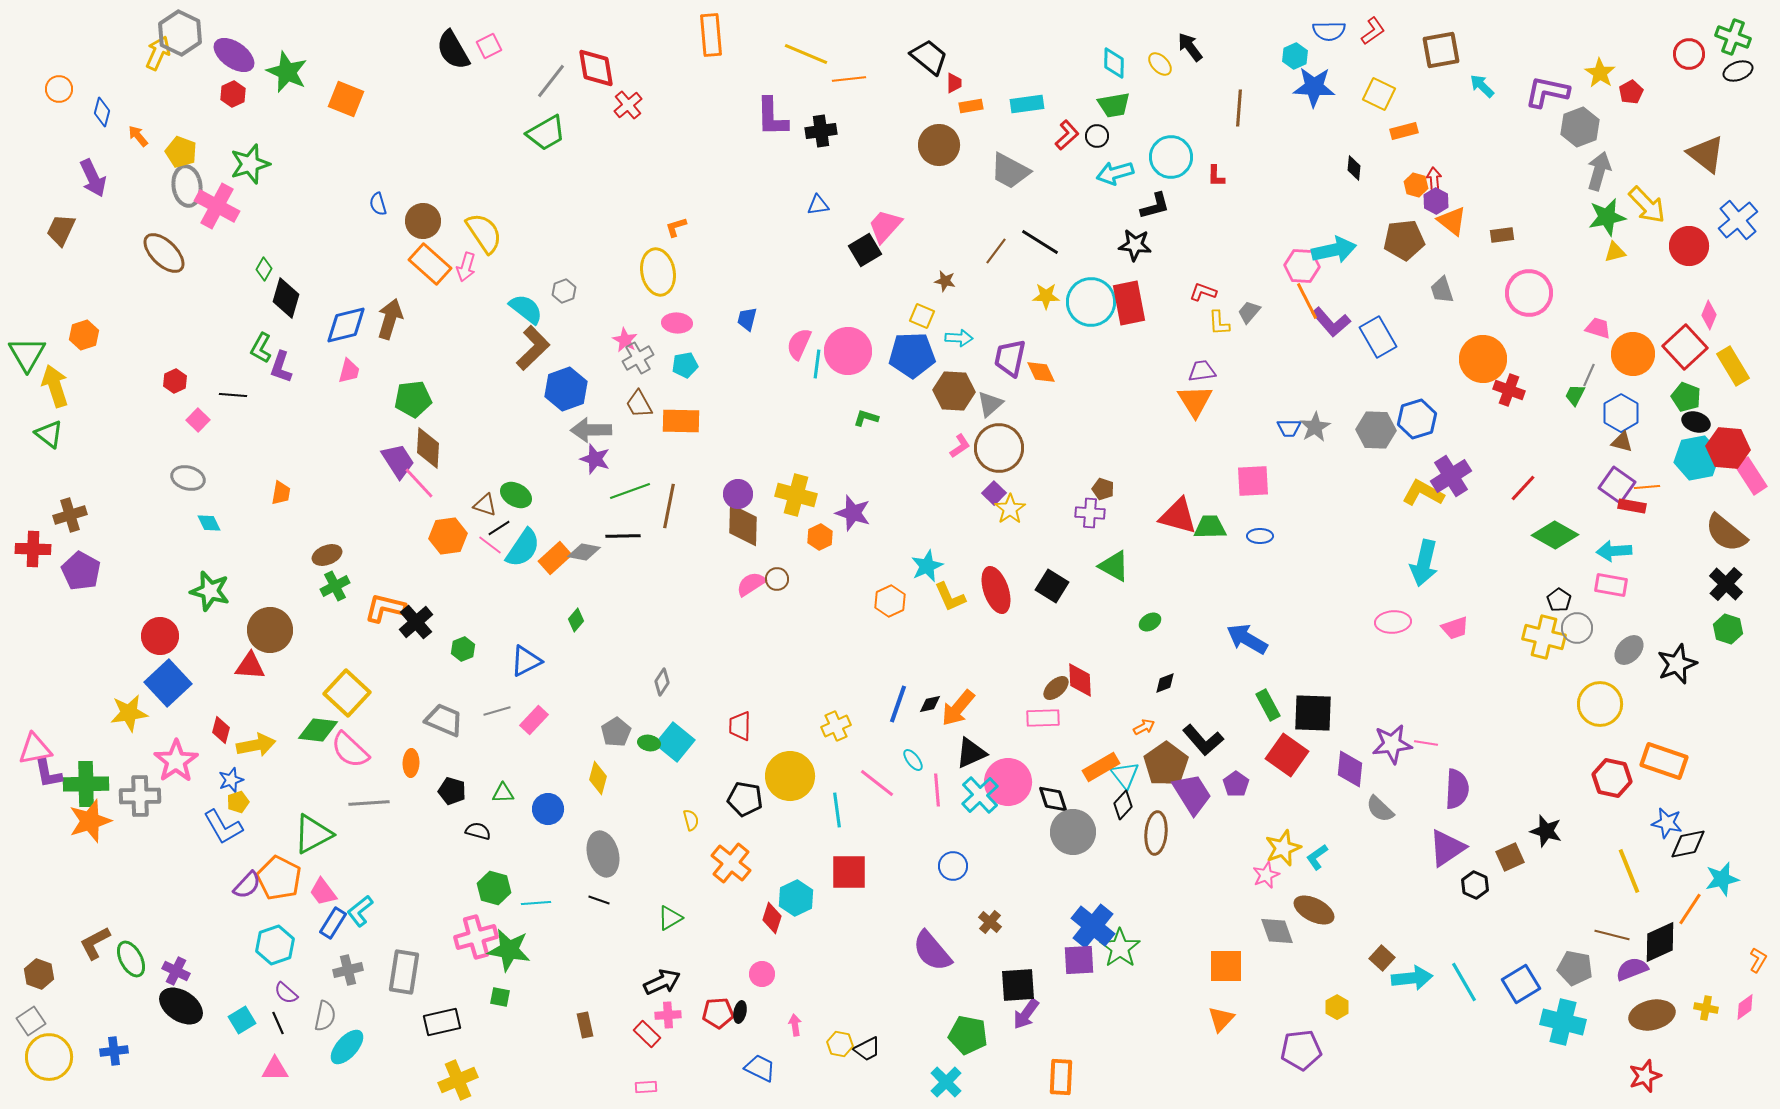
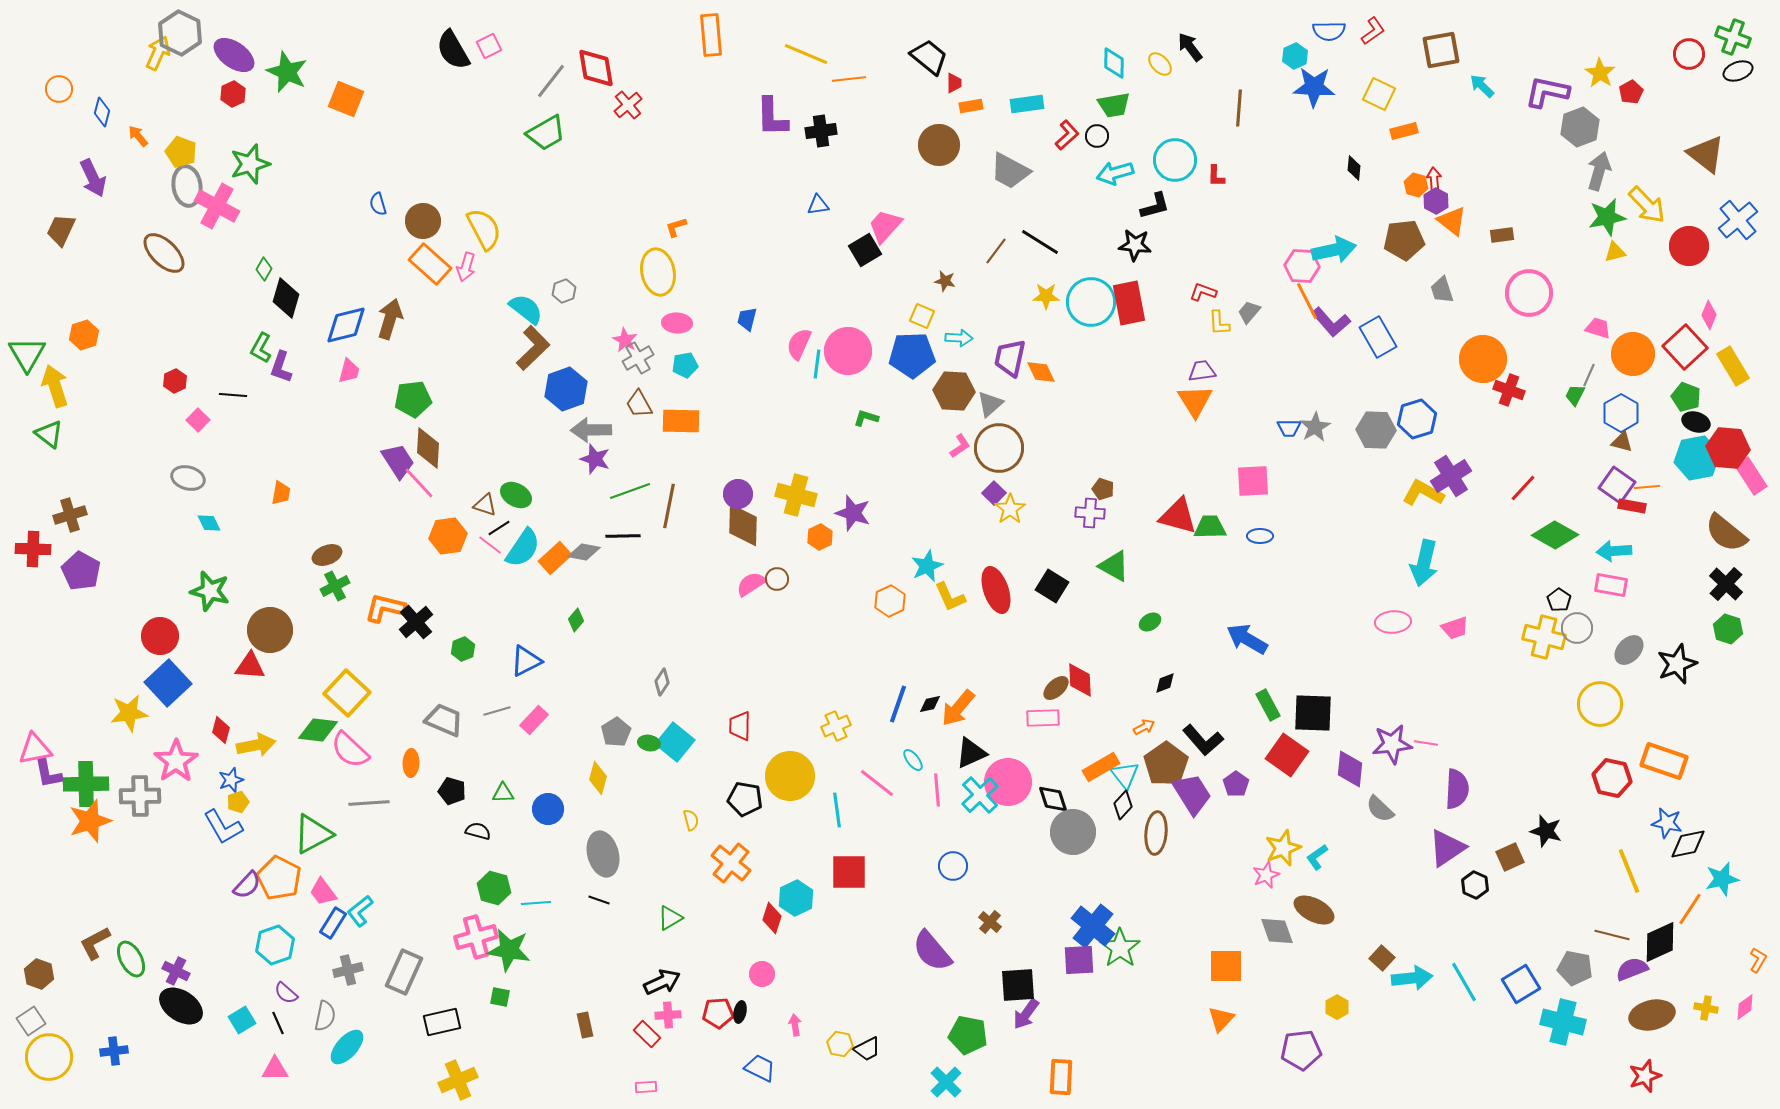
cyan circle at (1171, 157): moved 4 px right, 3 px down
yellow semicircle at (484, 233): moved 4 px up; rotated 6 degrees clockwise
gray rectangle at (404, 972): rotated 15 degrees clockwise
